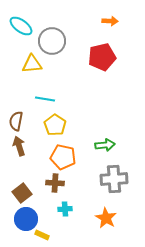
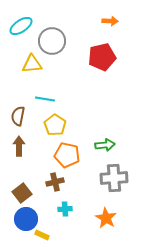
cyan ellipse: rotated 70 degrees counterclockwise
brown semicircle: moved 2 px right, 5 px up
brown arrow: rotated 18 degrees clockwise
orange pentagon: moved 4 px right, 2 px up
gray cross: moved 1 px up
brown cross: moved 1 px up; rotated 18 degrees counterclockwise
